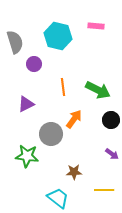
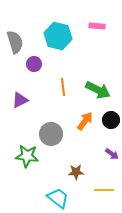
pink rectangle: moved 1 px right
purple triangle: moved 6 px left, 4 px up
orange arrow: moved 11 px right, 2 px down
brown star: moved 2 px right
